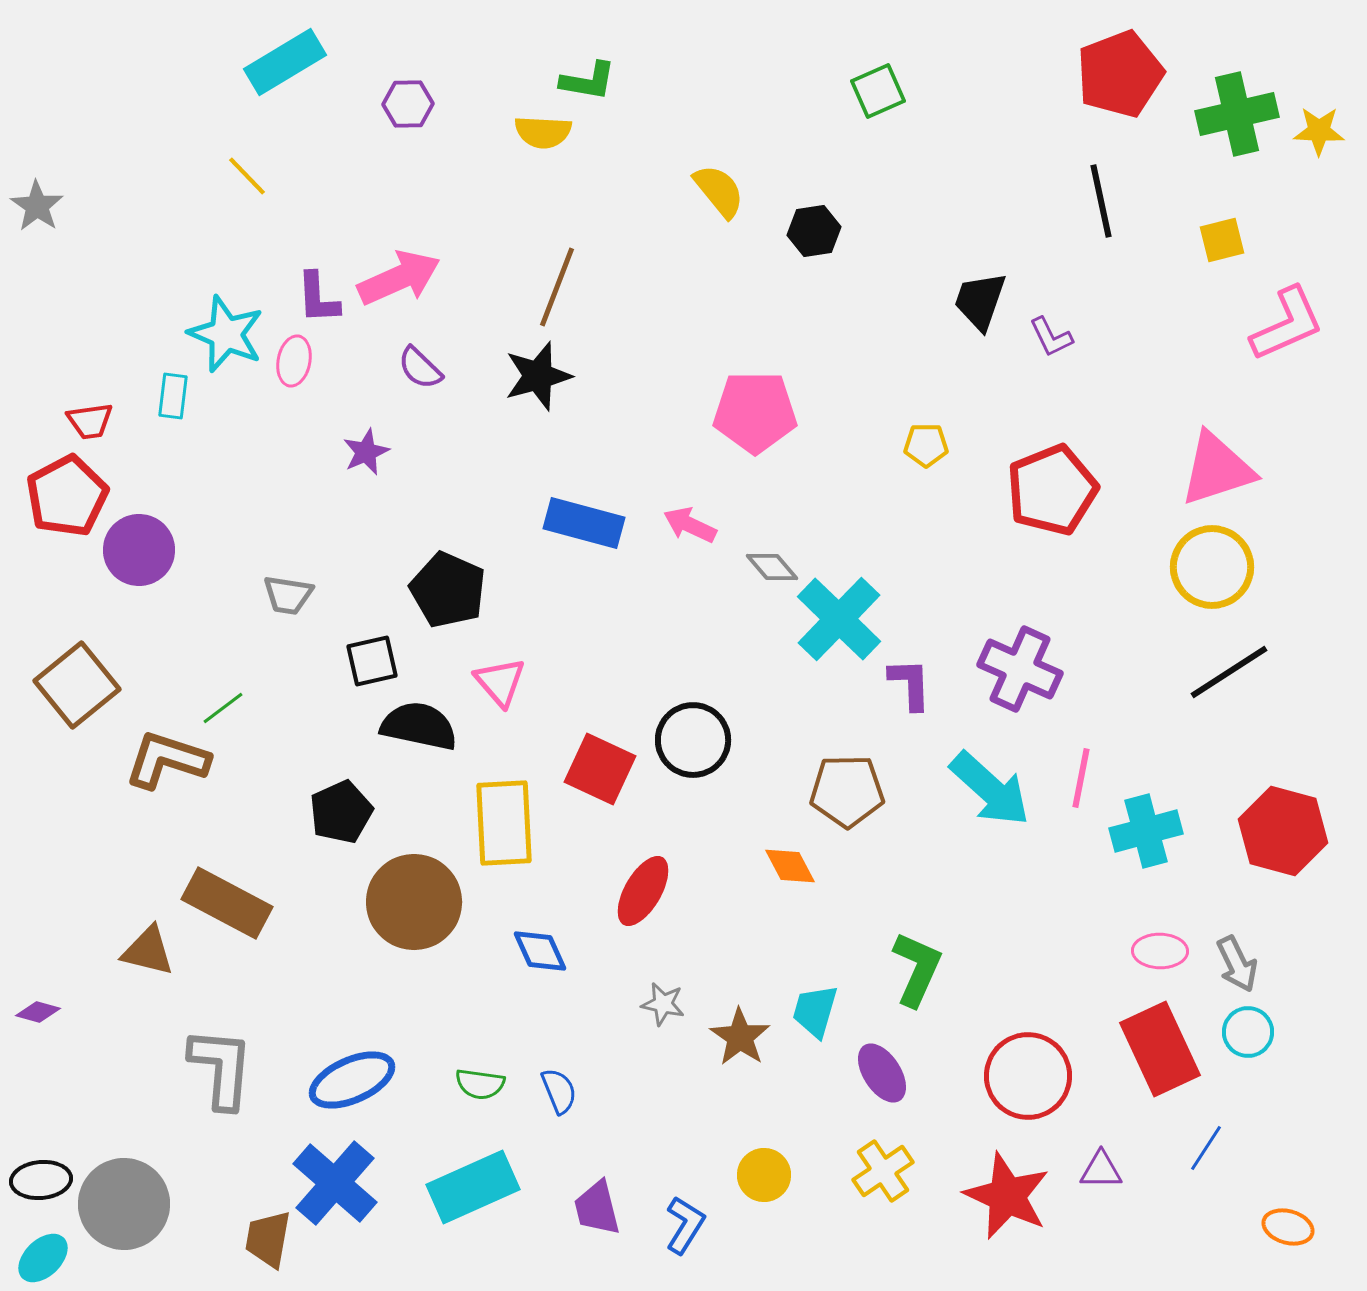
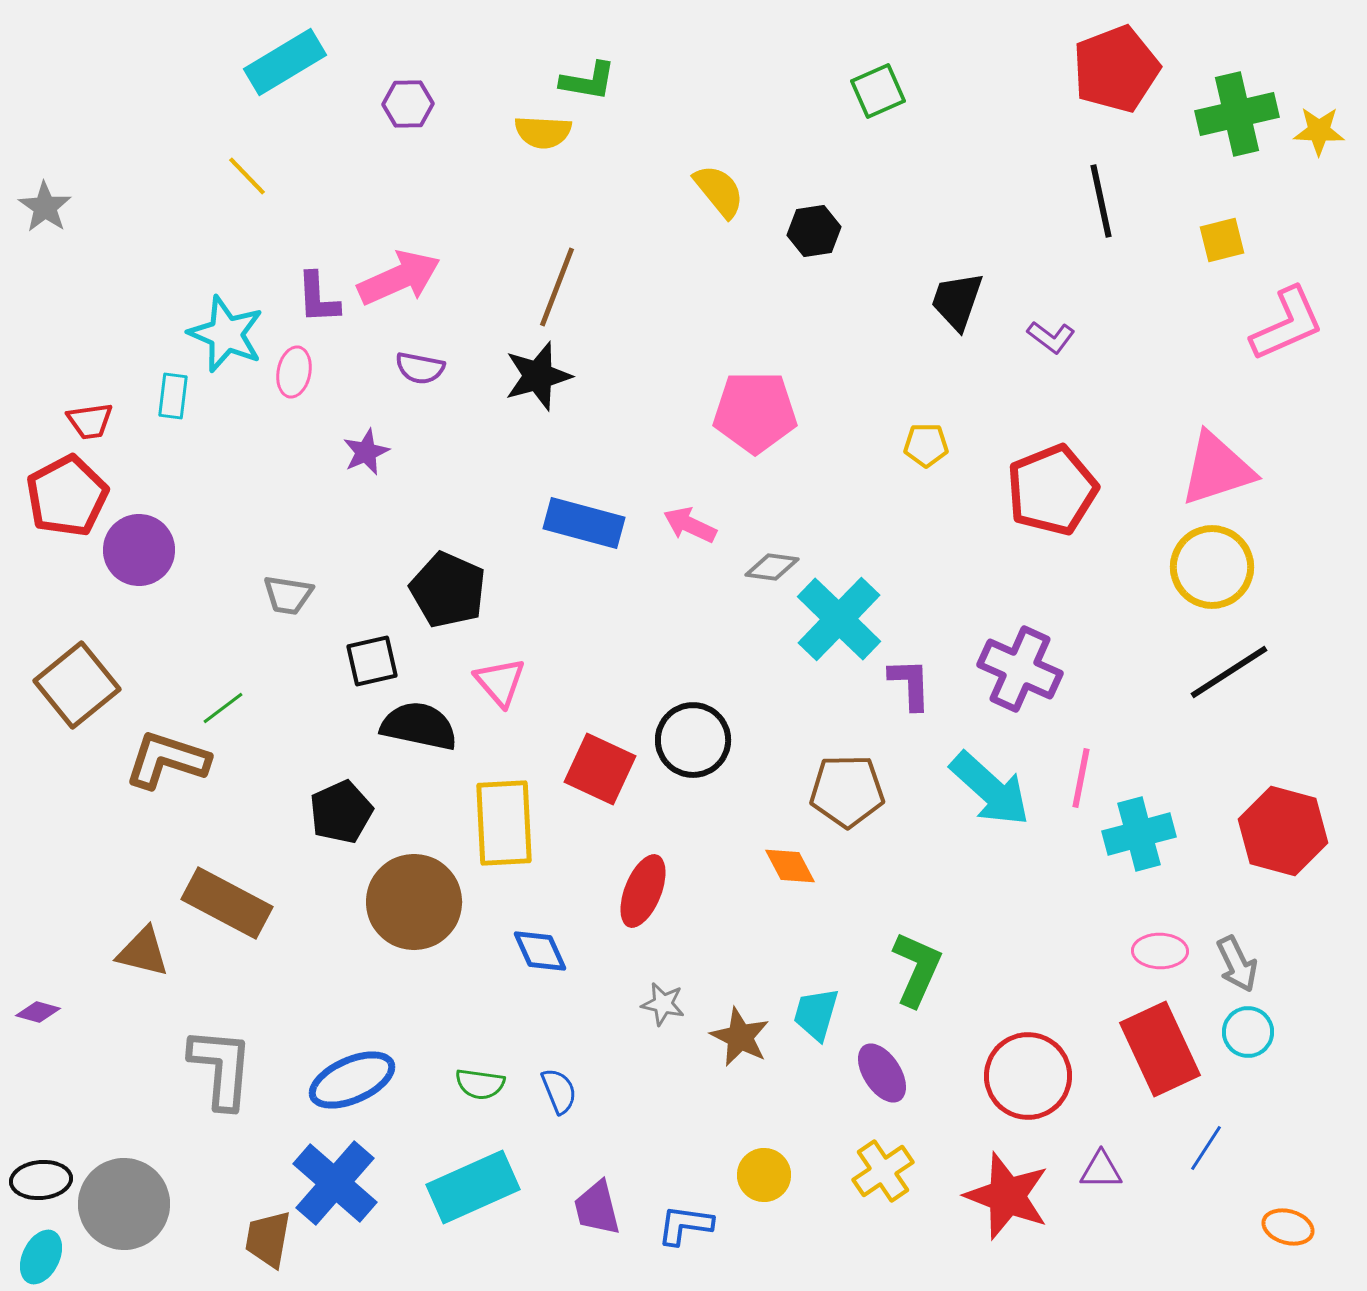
red pentagon at (1120, 74): moved 4 px left, 5 px up
gray star at (37, 206): moved 8 px right, 1 px down
black trapezoid at (980, 301): moved 23 px left
purple L-shape at (1051, 337): rotated 27 degrees counterclockwise
pink ellipse at (294, 361): moved 11 px down
purple semicircle at (420, 368): rotated 33 degrees counterclockwise
gray diamond at (772, 567): rotated 42 degrees counterclockwise
cyan cross at (1146, 831): moved 7 px left, 3 px down
red ellipse at (643, 891): rotated 8 degrees counterclockwise
brown triangle at (148, 951): moved 5 px left, 1 px down
cyan trapezoid at (815, 1011): moved 1 px right, 3 px down
brown star at (740, 1037): rotated 8 degrees counterclockwise
red star at (1007, 1196): rotated 4 degrees counterclockwise
blue L-shape at (685, 1225): rotated 114 degrees counterclockwise
cyan ellipse at (43, 1258): moved 2 px left, 1 px up; rotated 20 degrees counterclockwise
